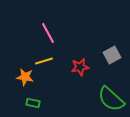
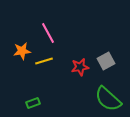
gray square: moved 6 px left, 6 px down
orange star: moved 3 px left, 26 px up; rotated 18 degrees counterclockwise
green semicircle: moved 3 px left
green rectangle: rotated 32 degrees counterclockwise
